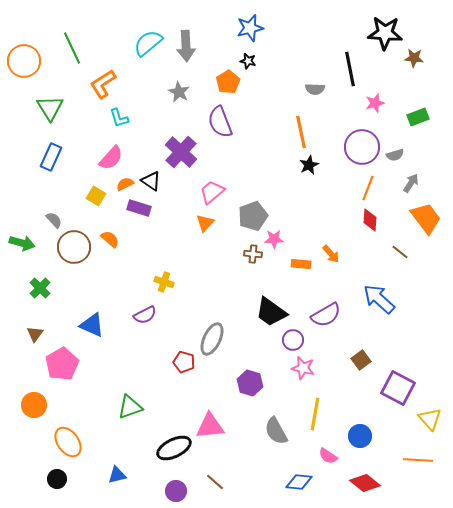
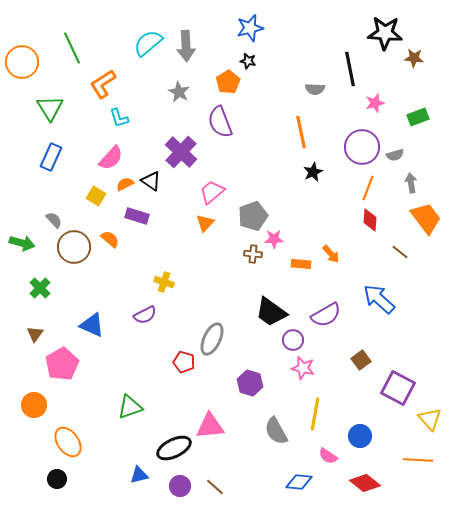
orange circle at (24, 61): moved 2 px left, 1 px down
black star at (309, 165): moved 4 px right, 7 px down
gray arrow at (411, 183): rotated 42 degrees counterclockwise
purple rectangle at (139, 208): moved 2 px left, 8 px down
blue triangle at (117, 475): moved 22 px right
brown line at (215, 482): moved 5 px down
purple circle at (176, 491): moved 4 px right, 5 px up
